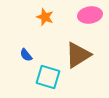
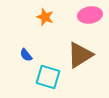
brown triangle: moved 2 px right
